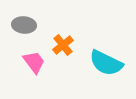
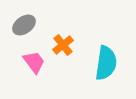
gray ellipse: rotated 40 degrees counterclockwise
cyan semicircle: rotated 108 degrees counterclockwise
